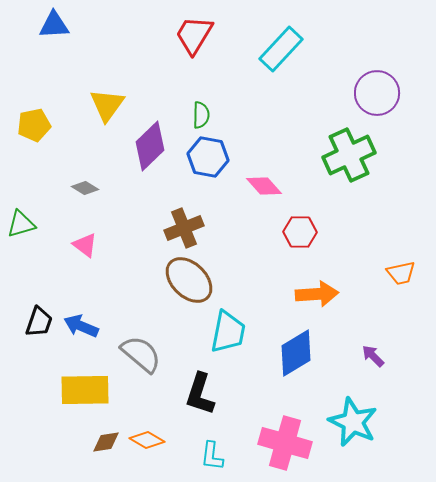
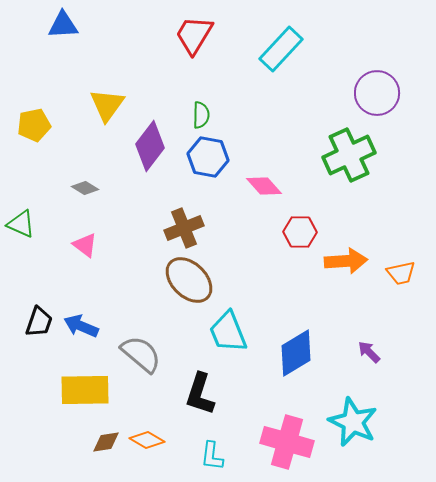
blue triangle: moved 9 px right
purple diamond: rotated 9 degrees counterclockwise
green triangle: rotated 40 degrees clockwise
orange arrow: moved 29 px right, 33 px up
cyan trapezoid: rotated 147 degrees clockwise
purple arrow: moved 4 px left, 4 px up
pink cross: moved 2 px right, 1 px up
